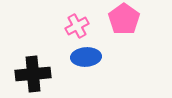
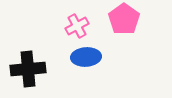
black cross: moved 5 px left, 5 px up
